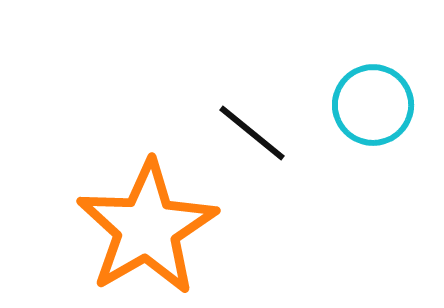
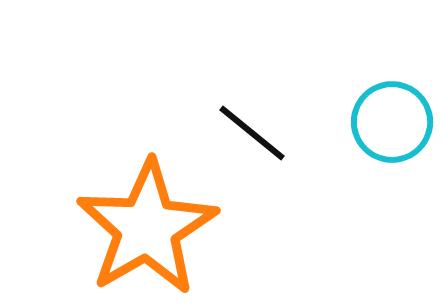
cyan circle: moved 19 px right, 17 px down
